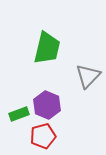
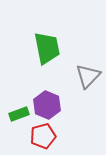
green trapezoid: rotated 24 degrees counterclockwise
